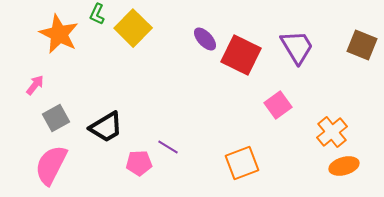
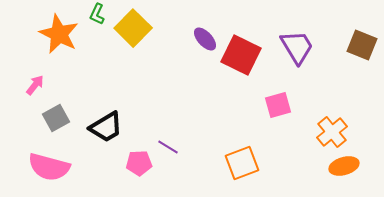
pink square: rotated 20 degrees clockwise
pink semicircle: moved 2 px left, 2 px down; rotated 102 degrees counterclockwise
